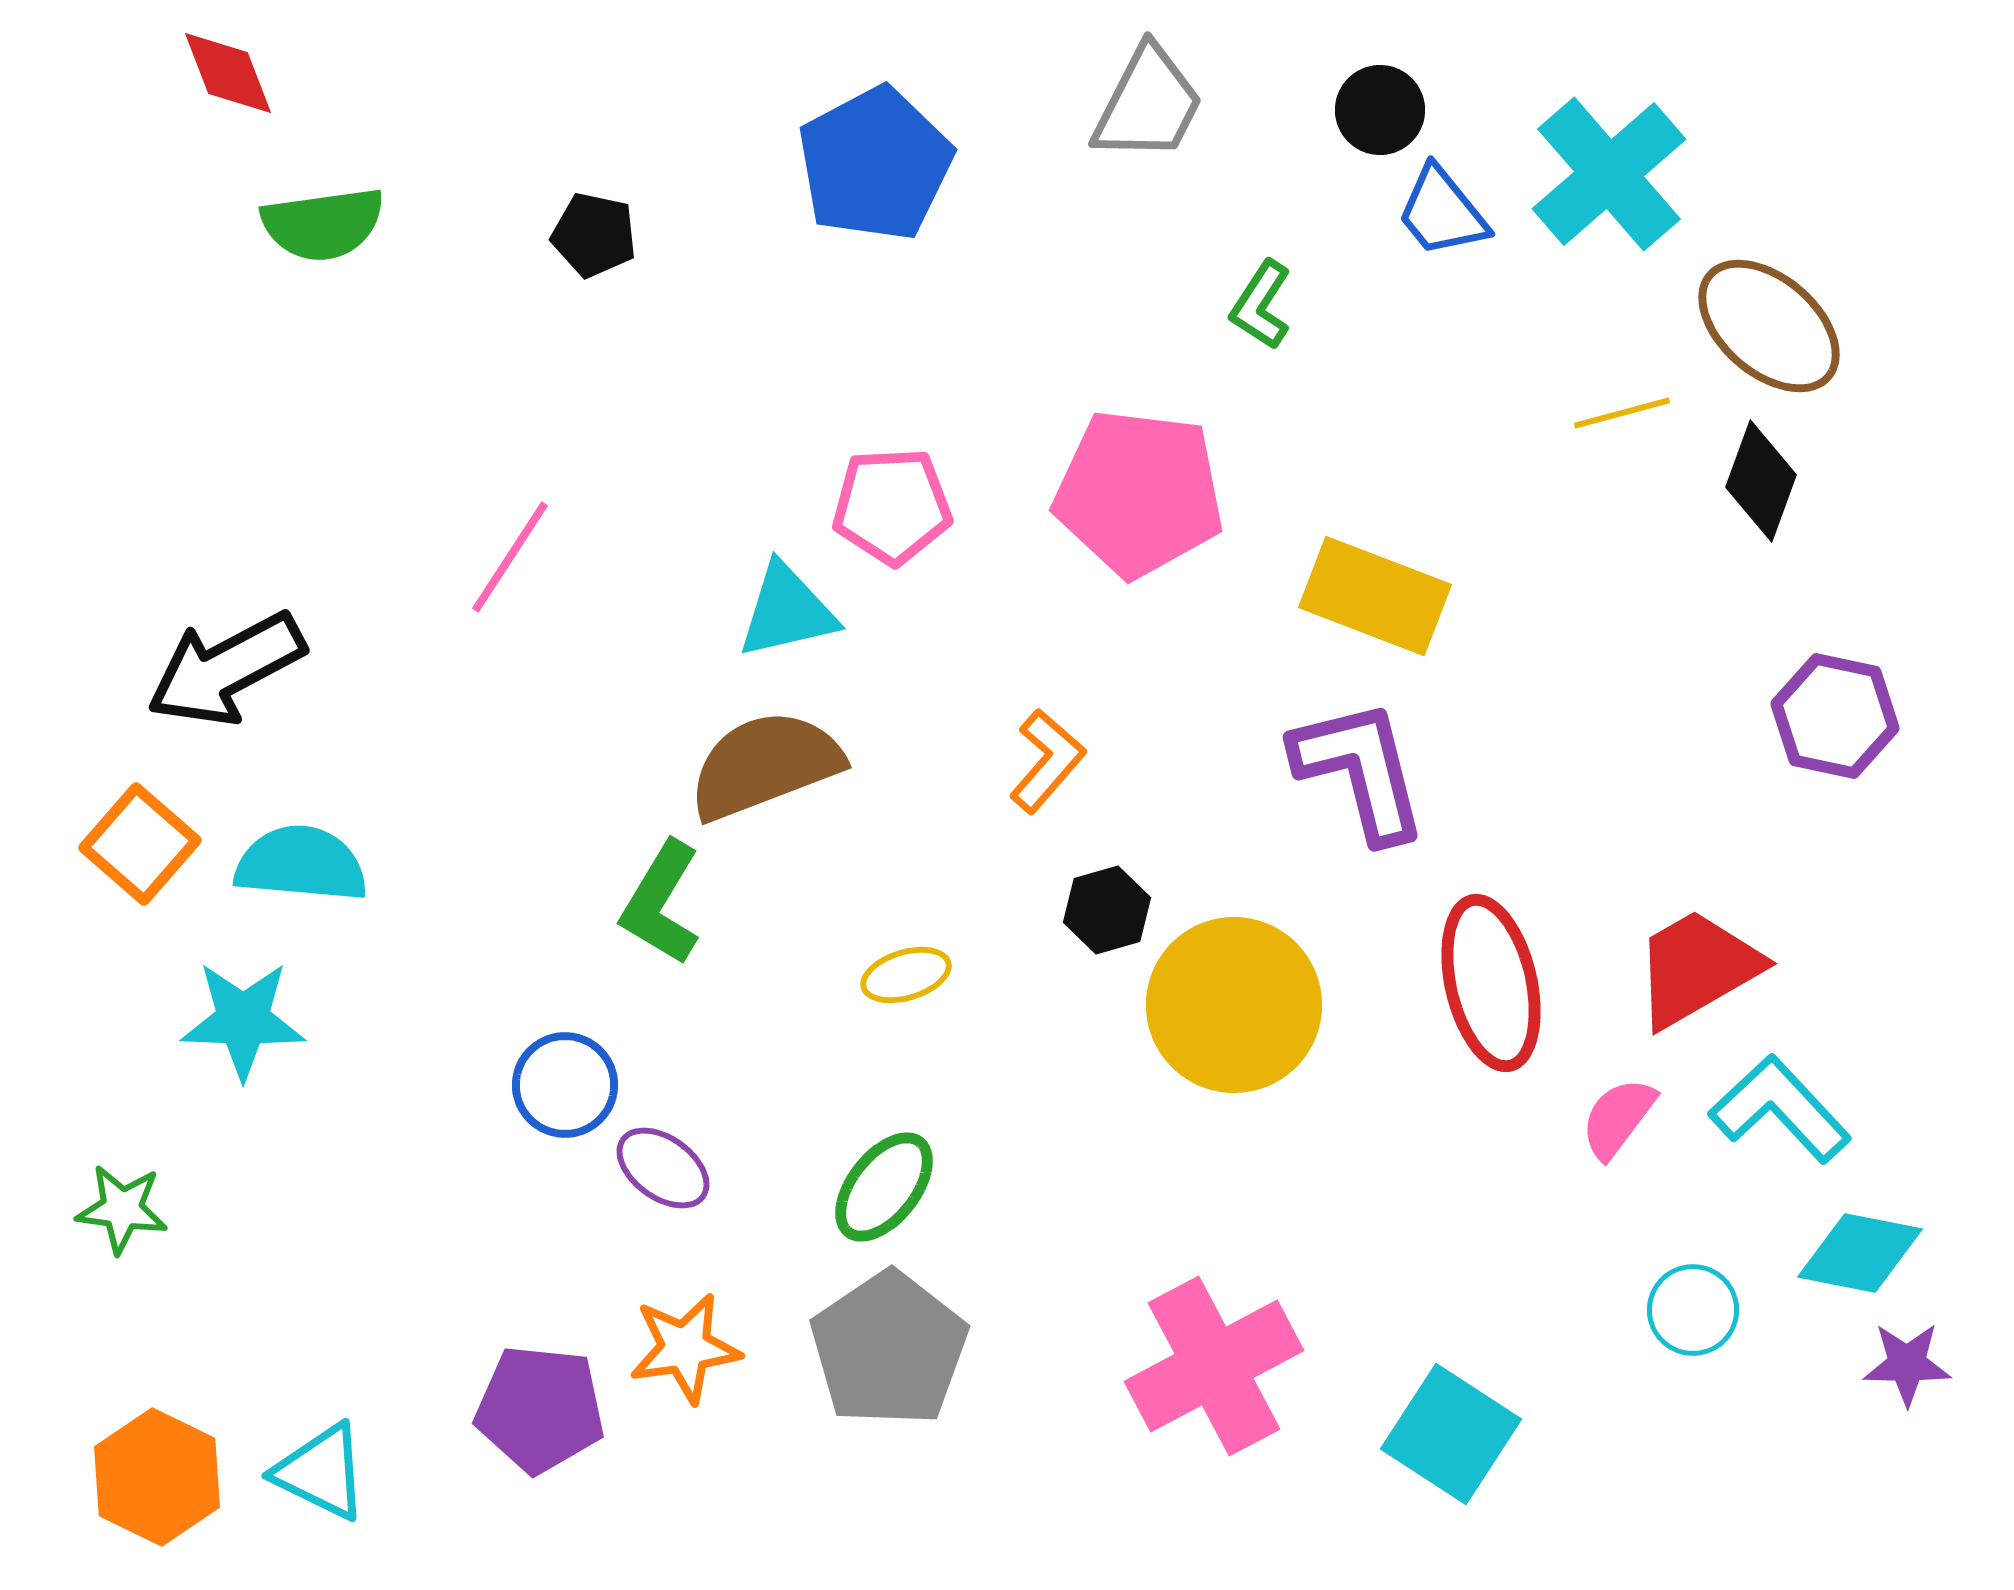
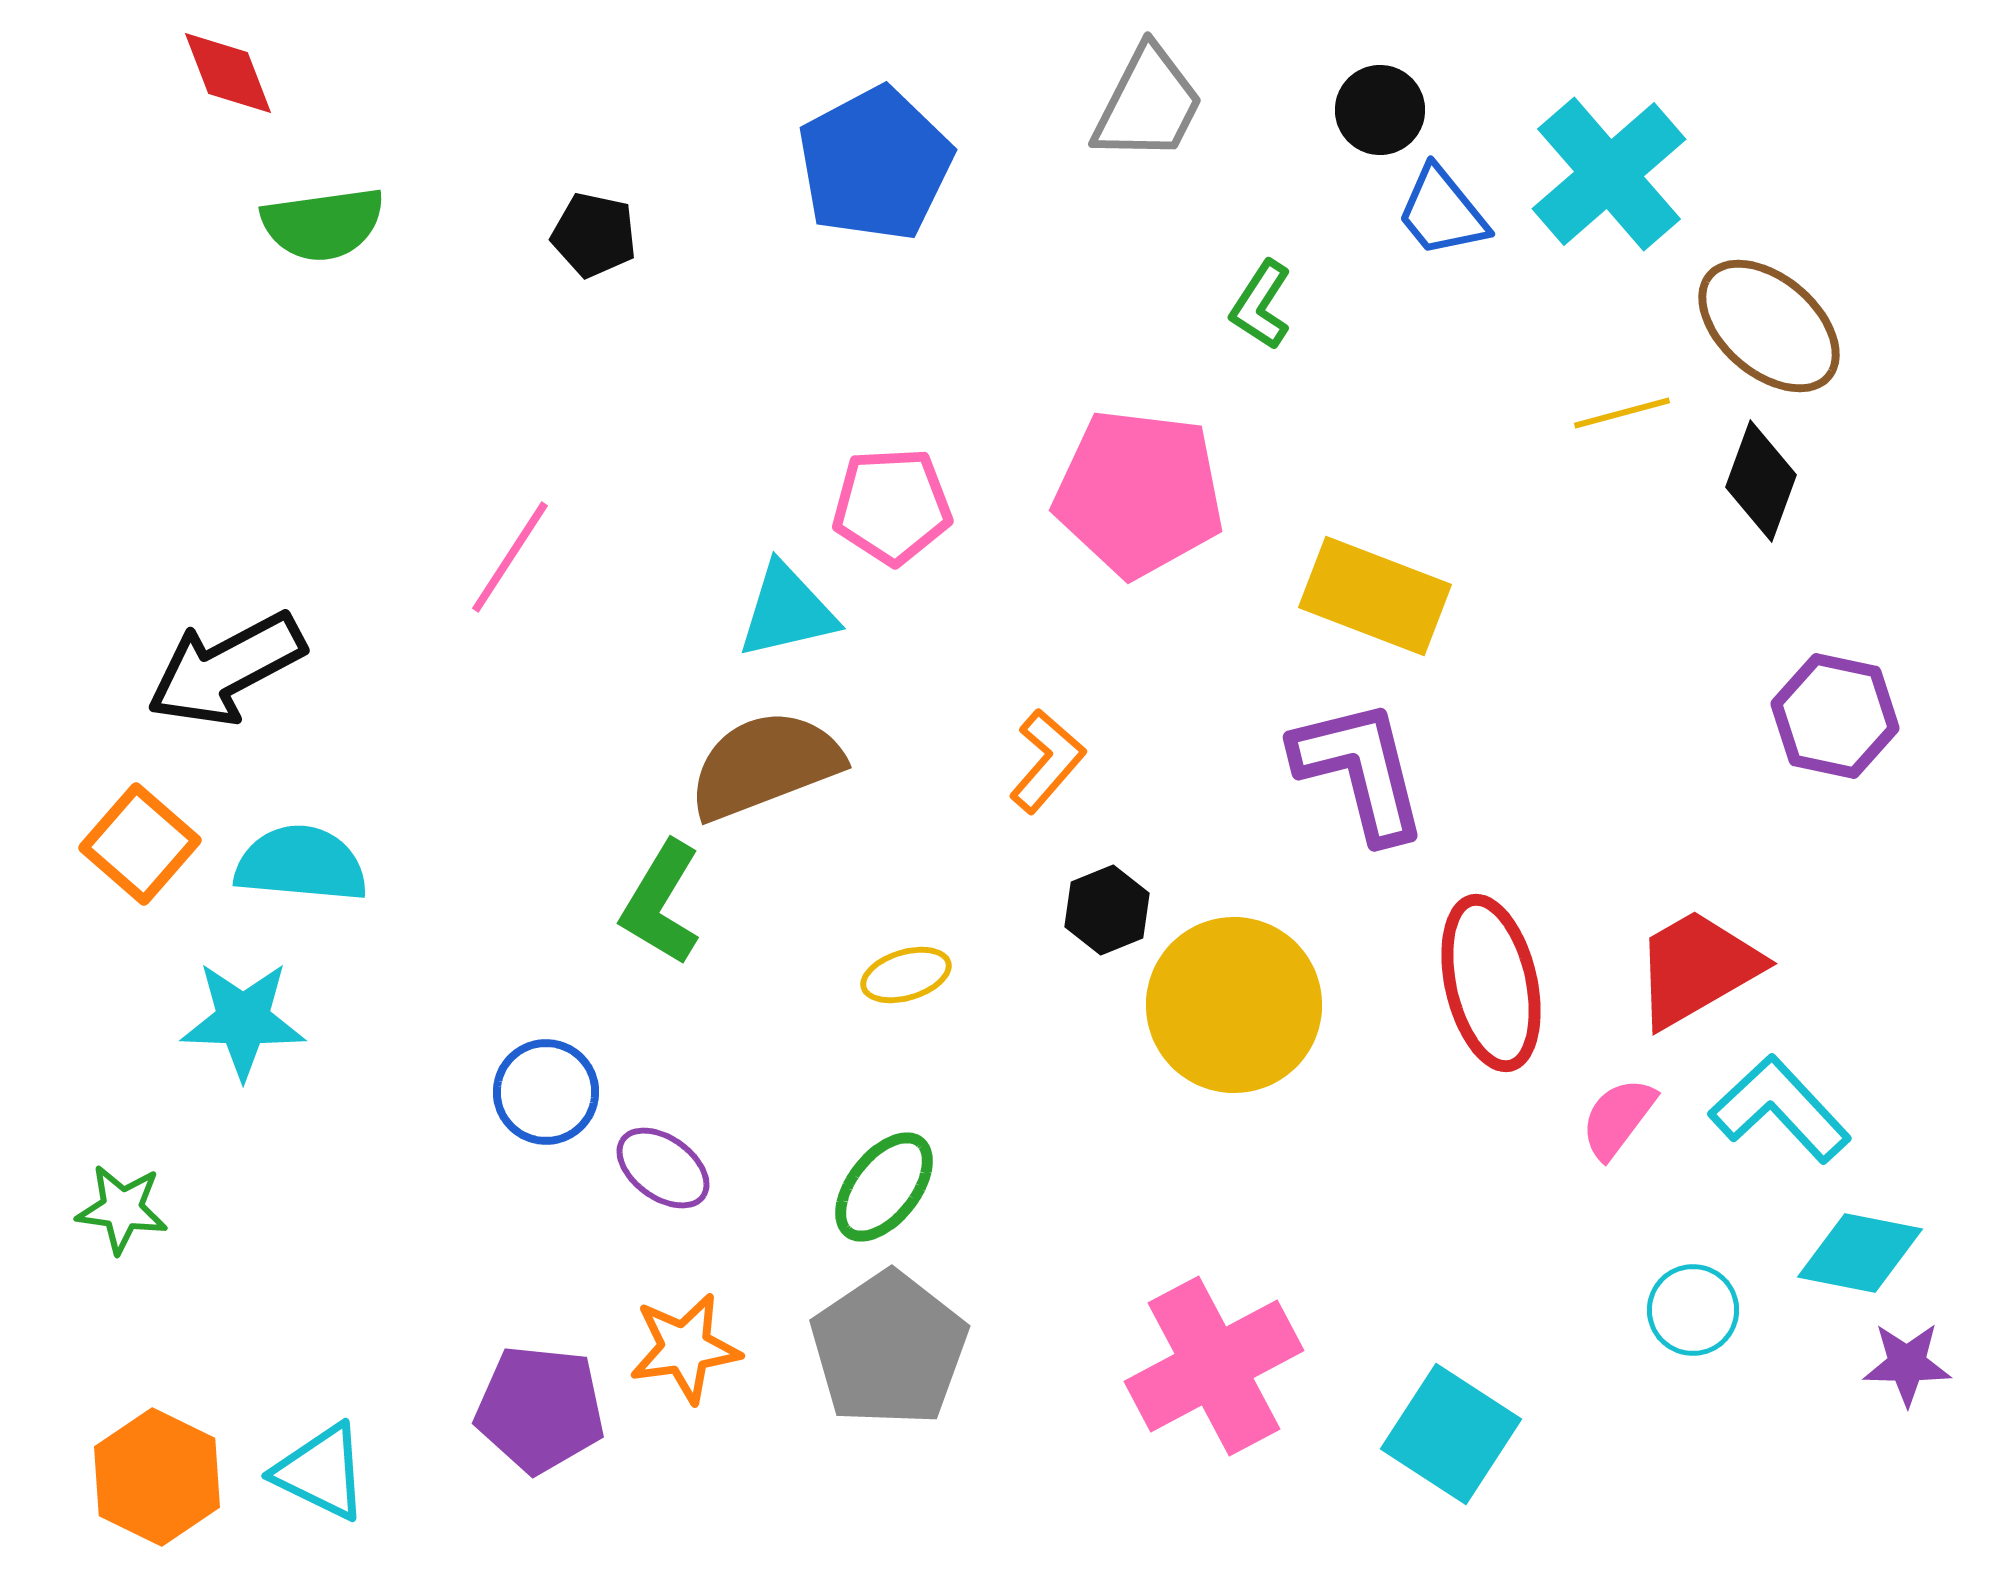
black hexagon at (1107, 910): rotated 6 degrees counterclockwise
blue circle at (565, 1085): moved 19 px left, 7 px down
